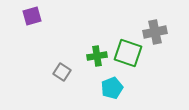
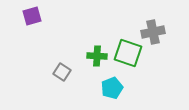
gray cross: moved 2 px left
green cross: rotated 12 degrees clockwise
